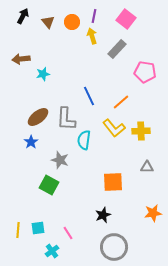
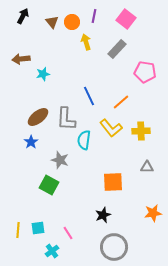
brown triangle: moved 4 px right
yellow arrow: moved 6 px left, 6 px down
yellow L-shape: moved 3 px left
